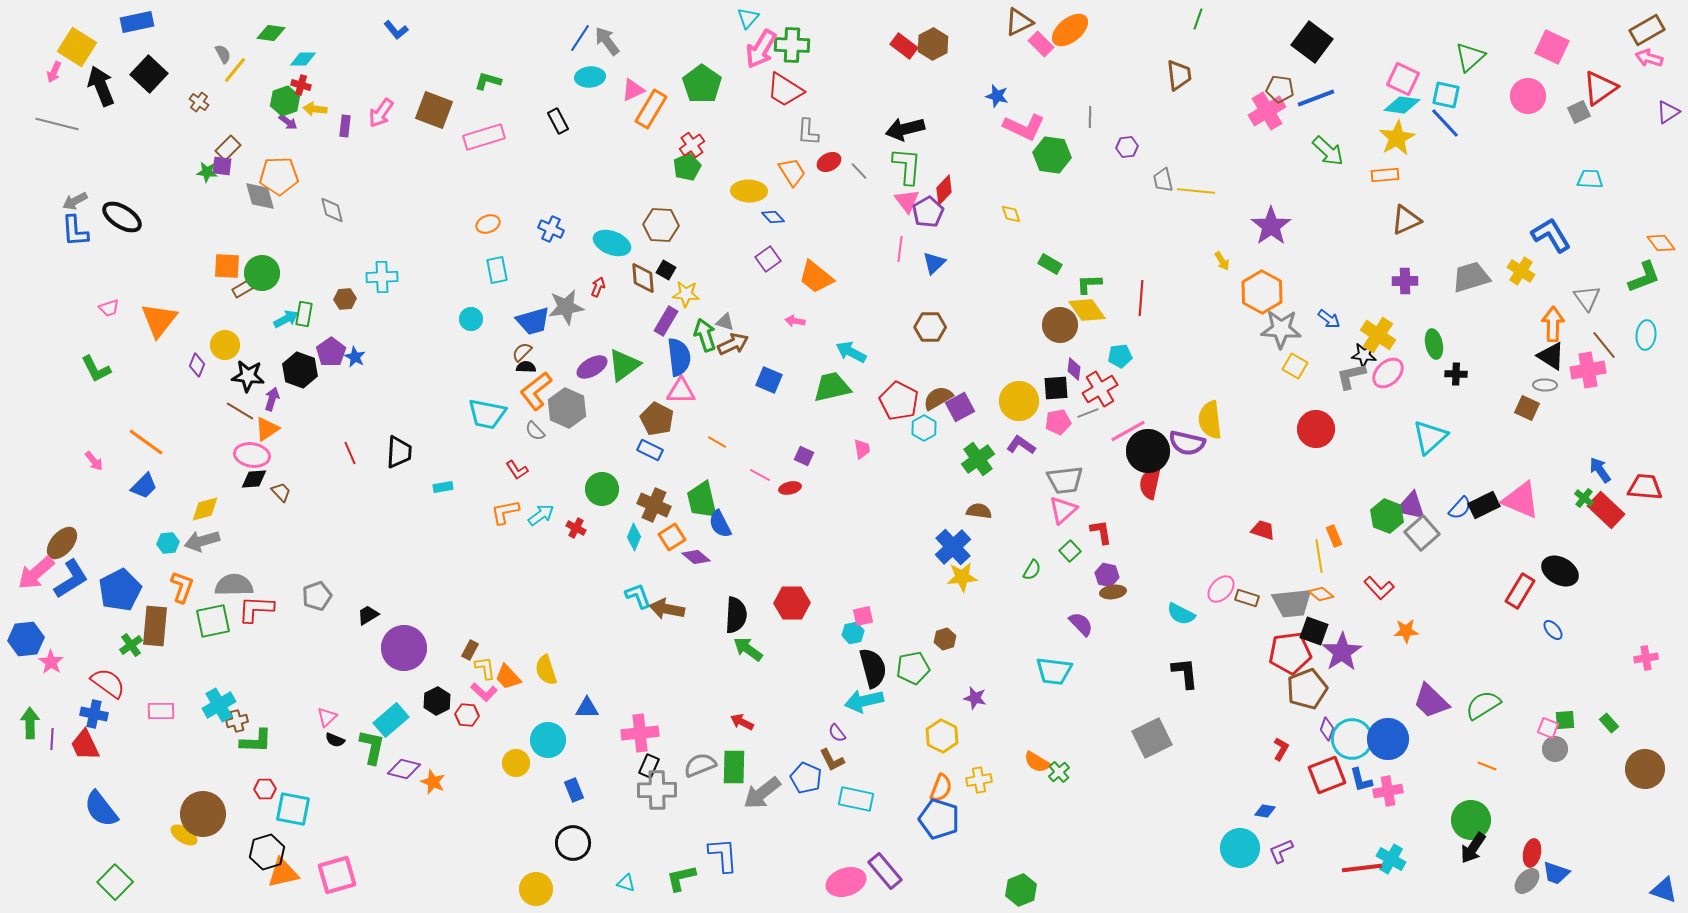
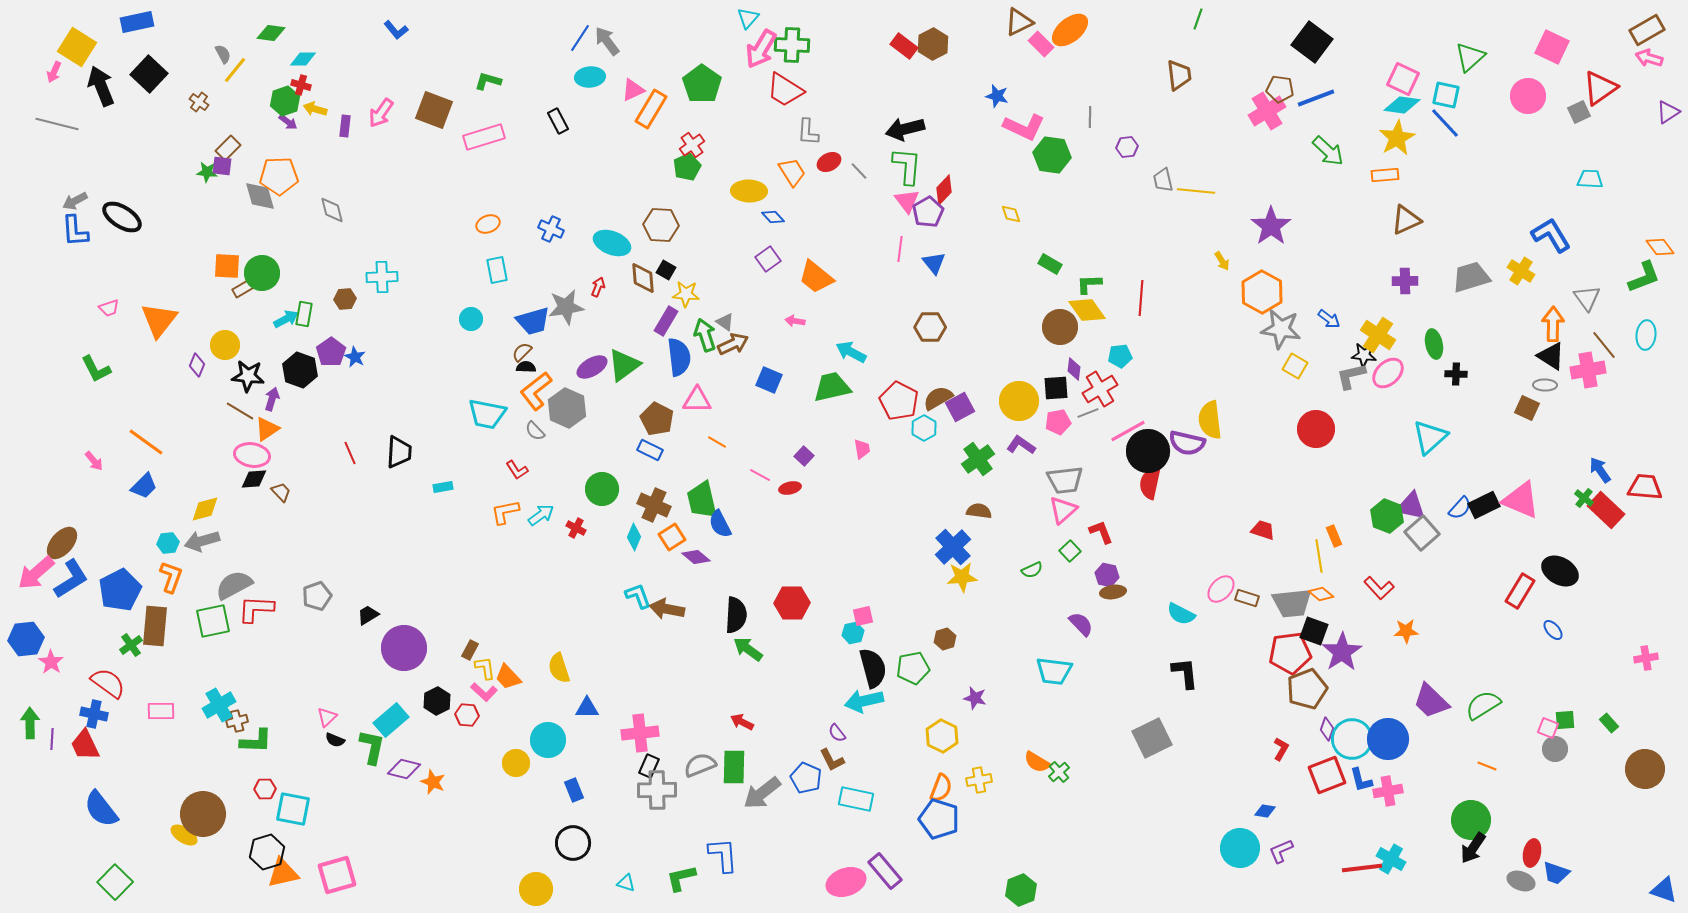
yellow arrow at (315, 109): rotated 10 degrees clockwise
orange diamond at (1661, 243): moved 1 px left, 4 px down
blue triangle at (934, 263): rotated 25 degrees counterclockwise
gray triangle at (725, 322): rotated 18 degrees clockwise
brown circle at (1060, 325): moved 2 px down
gray star at (1281, 329): rotated 6 degrees clockwise
pink triangle at (681, 391): moved 16 px right, 9 px down
purple square at (804, 456): rotated 18 degrees clockwise
red L-shape at (1101, 532): rotated 12 degrees counterclockwise
green semicircle at (1032, 570): rotated 35 degrees clockwise
gray semicircle at (234, 585): rotated 27 degrees counterclockwise
orange L-shape at (182, 587): moved 11 px left, 10 px up
yellow semicircle at (546, 670): moved 13 px right, 2 px up
gray ellipse at (1527, 881): moved 6 px left; rotated 68 degrees clockwise
